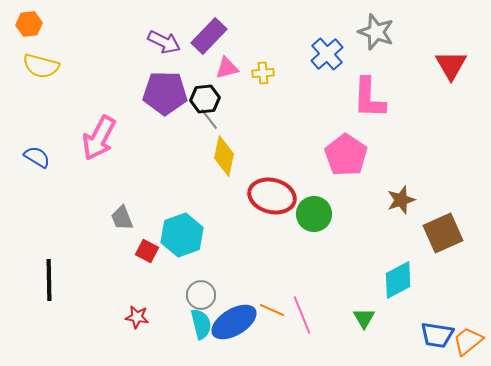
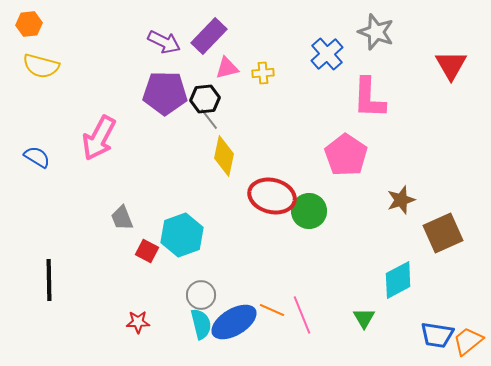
green circle: moved 5 px left, 3 px up
red star: moved 1 px right, 5 px down; rotated 10 degrees counterclockwise
